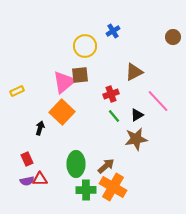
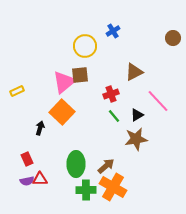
brown circle: moved 1 px down
